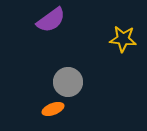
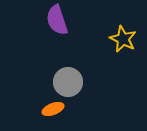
purple semicircle: moved 6 px right; rotated 108 degrees clockwise
yellow star: rotated 20 degrees clockwise
